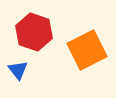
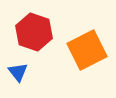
blue triangle: moved 2 px down
